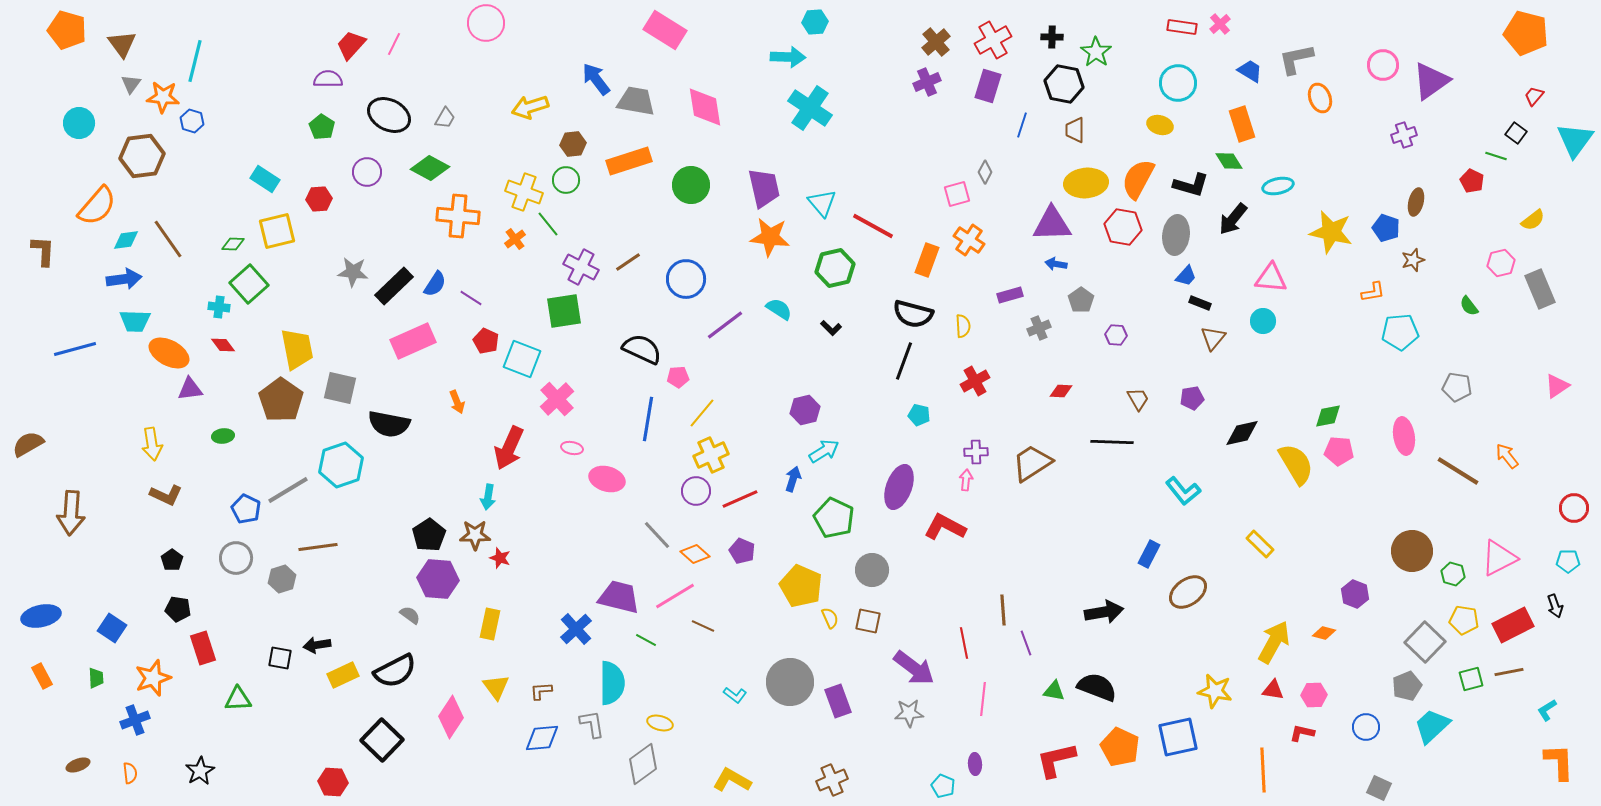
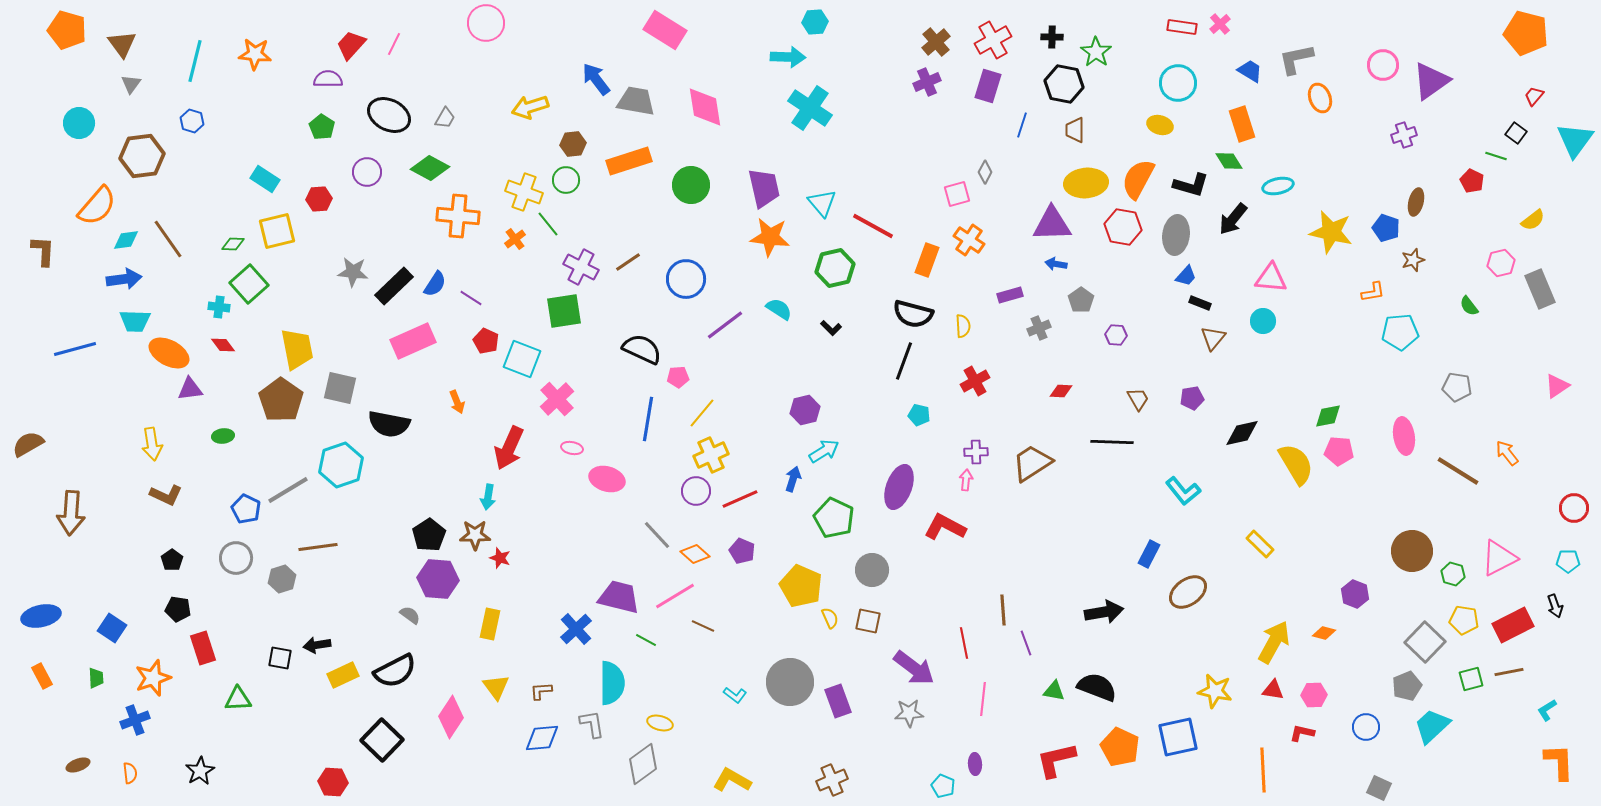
orange star at (163, 97): moved 92 px right, 43 px up
orange arrow at (1507, 456): moved 3 px up
